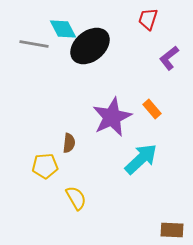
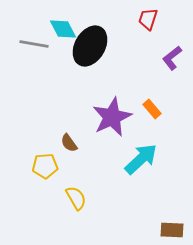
black ellipse: rotated 21 degrees counterclockwise
purple L-shape: moved 3 px right
brown semicircle: rotated 138 degrees clockwise
